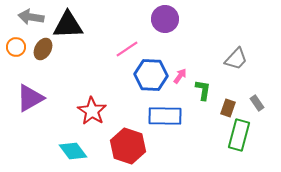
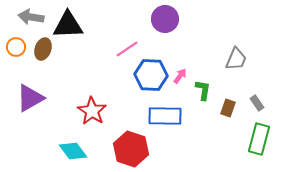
brown ellipse: rotated 10 degrees counterclockwise
gray trapezoid: rotated 20 degrees counterclockwise
green rectangle: moved 20 px right, 4 px down
red hexagon: moved 3 px right, 3 px down
